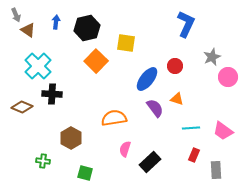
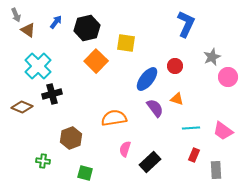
blue arrow: rotated 32 degrees clockwise
black cross: rotated 18 degrees counterclockwise
brown hexagon: rotated 10 degrees clockwise
